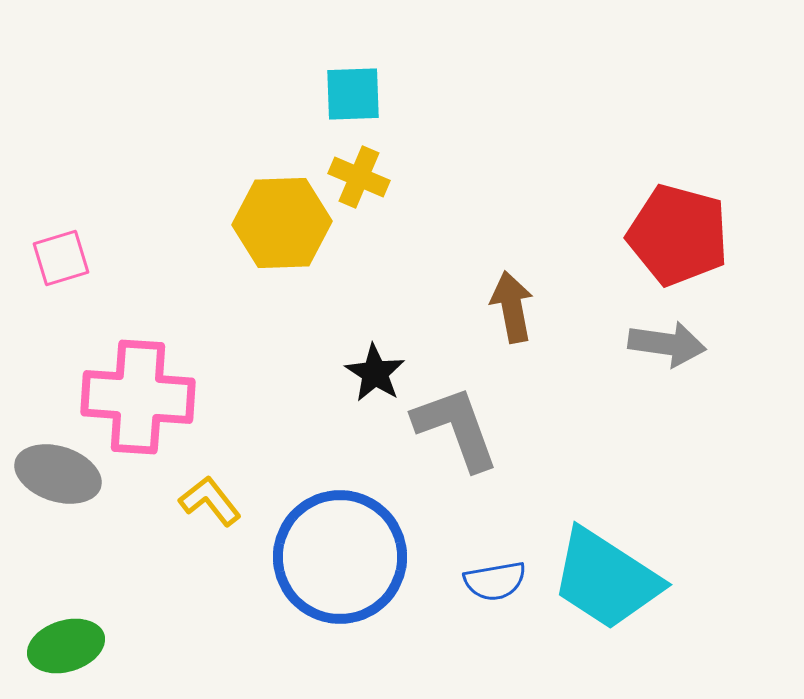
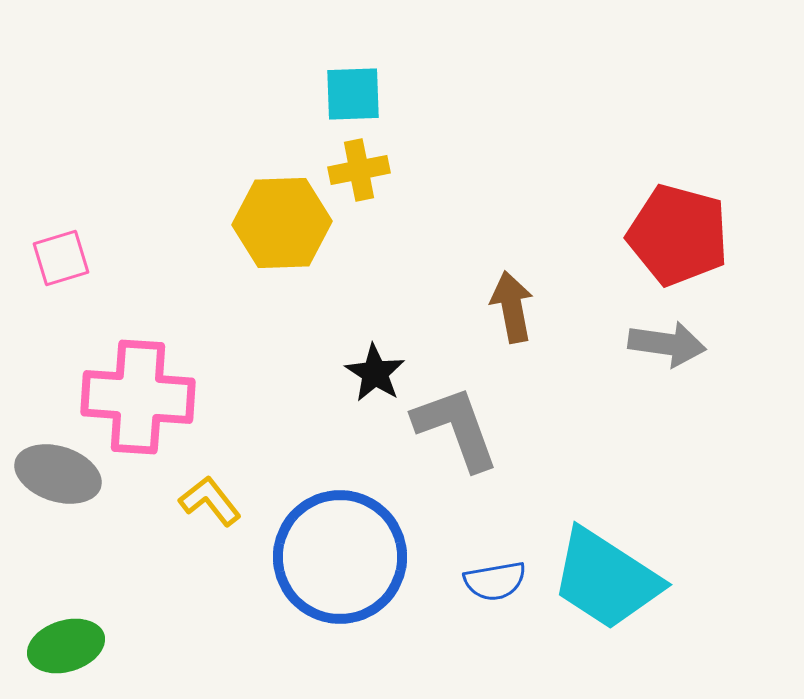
yellow cross: moved 7 px up; rotated 34 degrees counterclockwise
